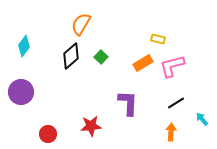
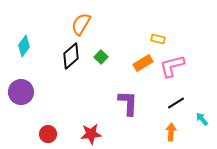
red star: moved 8 px down
